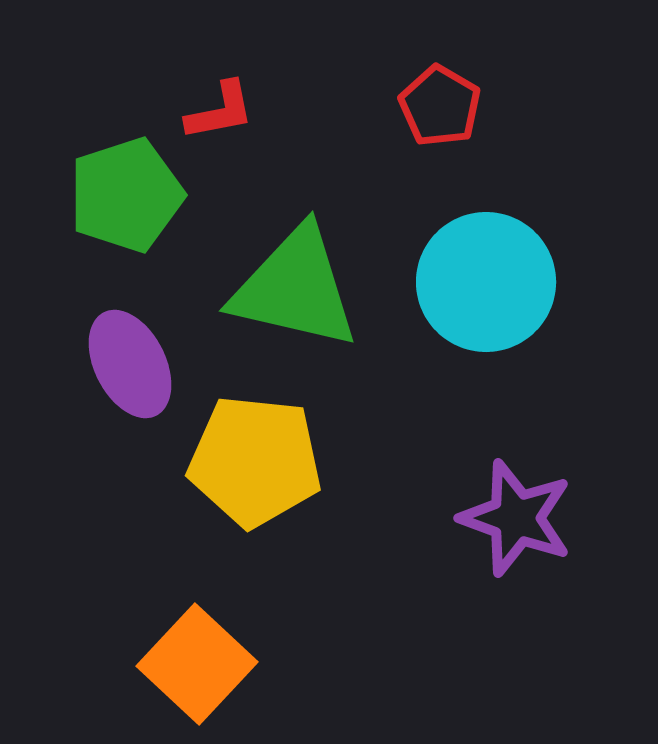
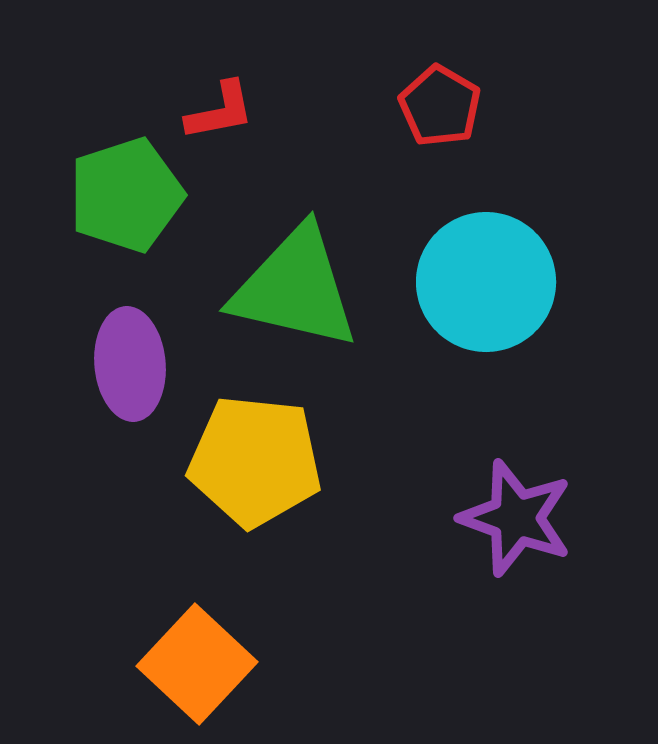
purple ellipse: rotated 22 degrees clockwise
